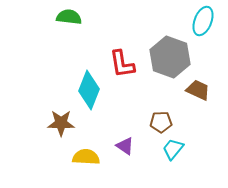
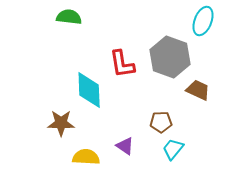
cyan diamond: rotated 24 degrees counterclockwise
